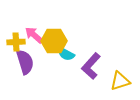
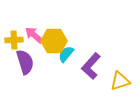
yellow cross: moved 2 px left, 2 px up
cyan semicircle: rotated 102 degrees clockwise
